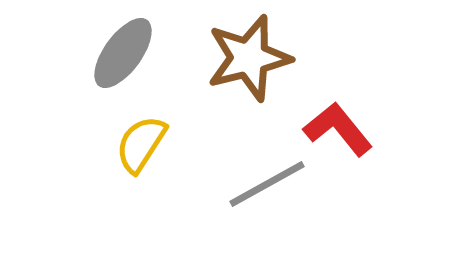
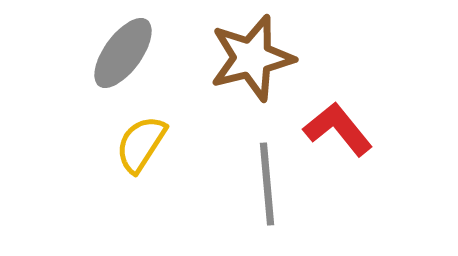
brown star: moved 3 px right
gray line: rotated 66 degrees counterclockwise
